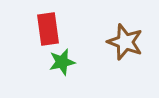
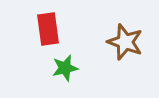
green star: moved 3 px right, 6 px down
